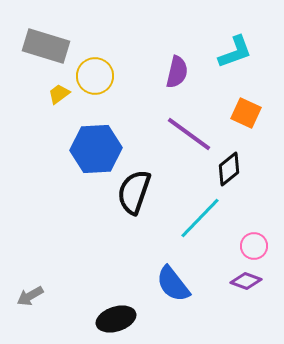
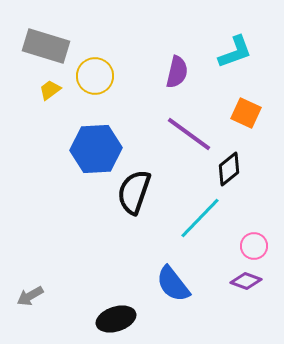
yellow trapezoid: moved 9 px left, 4 px up
